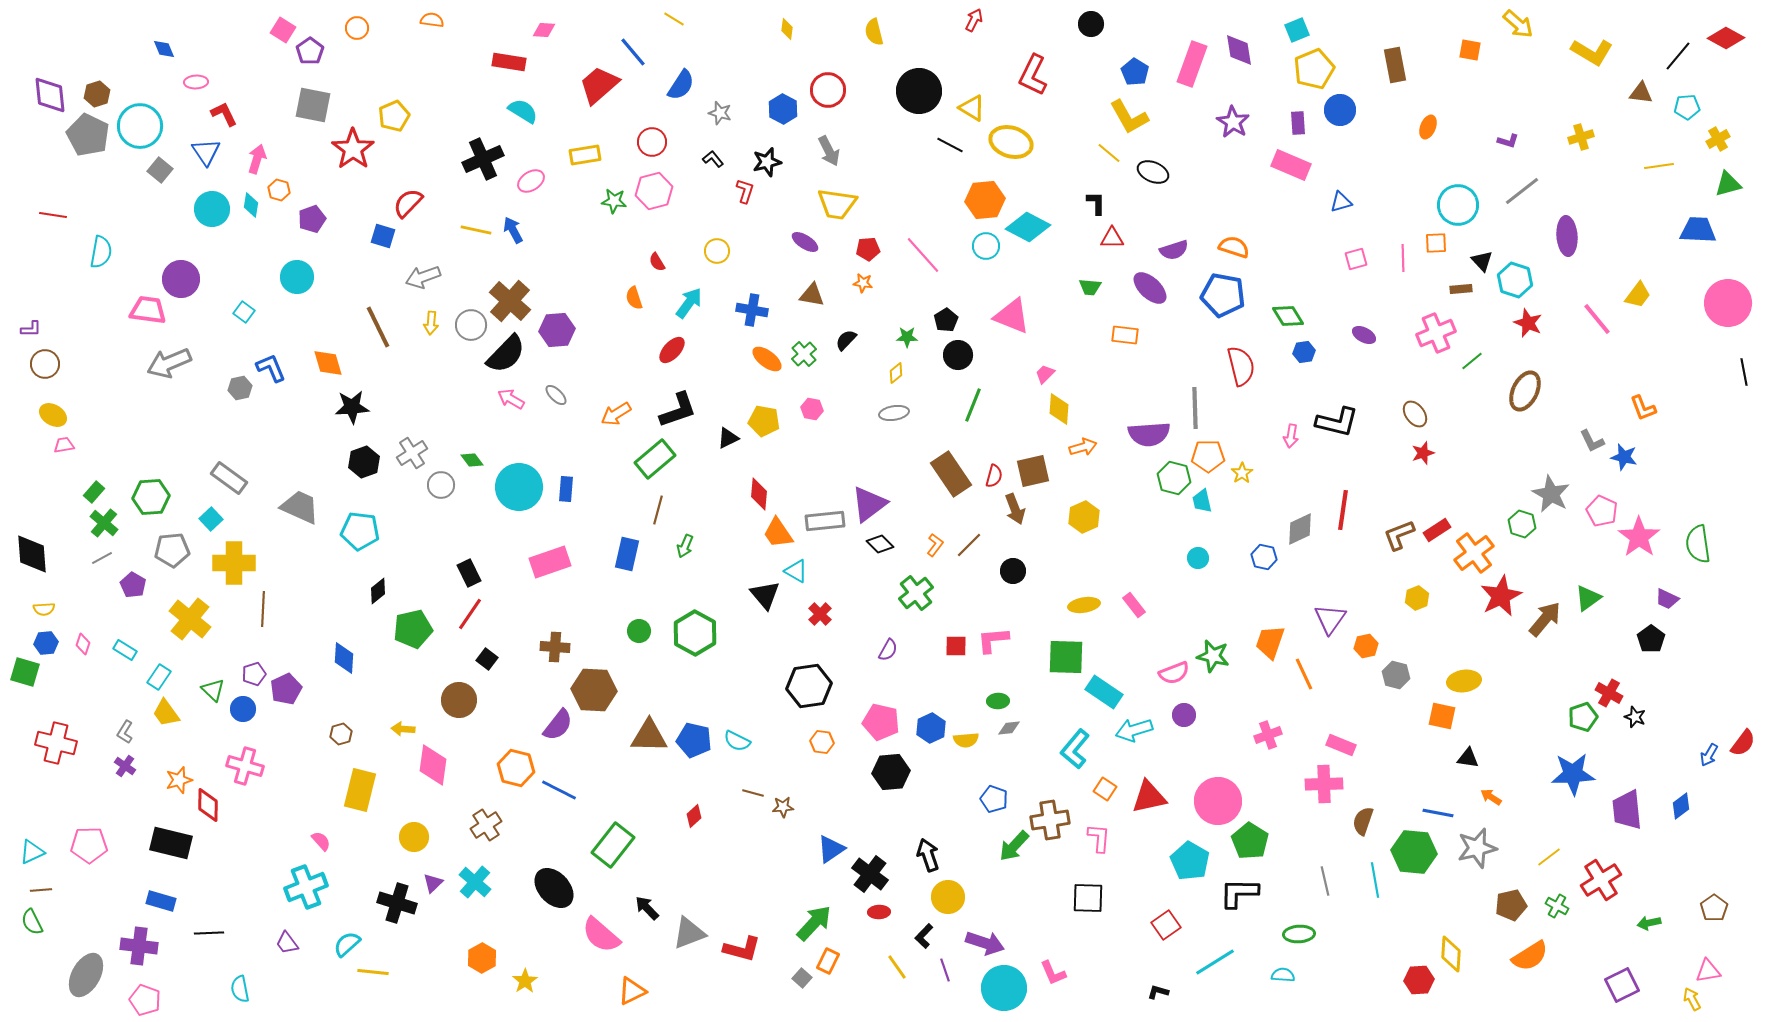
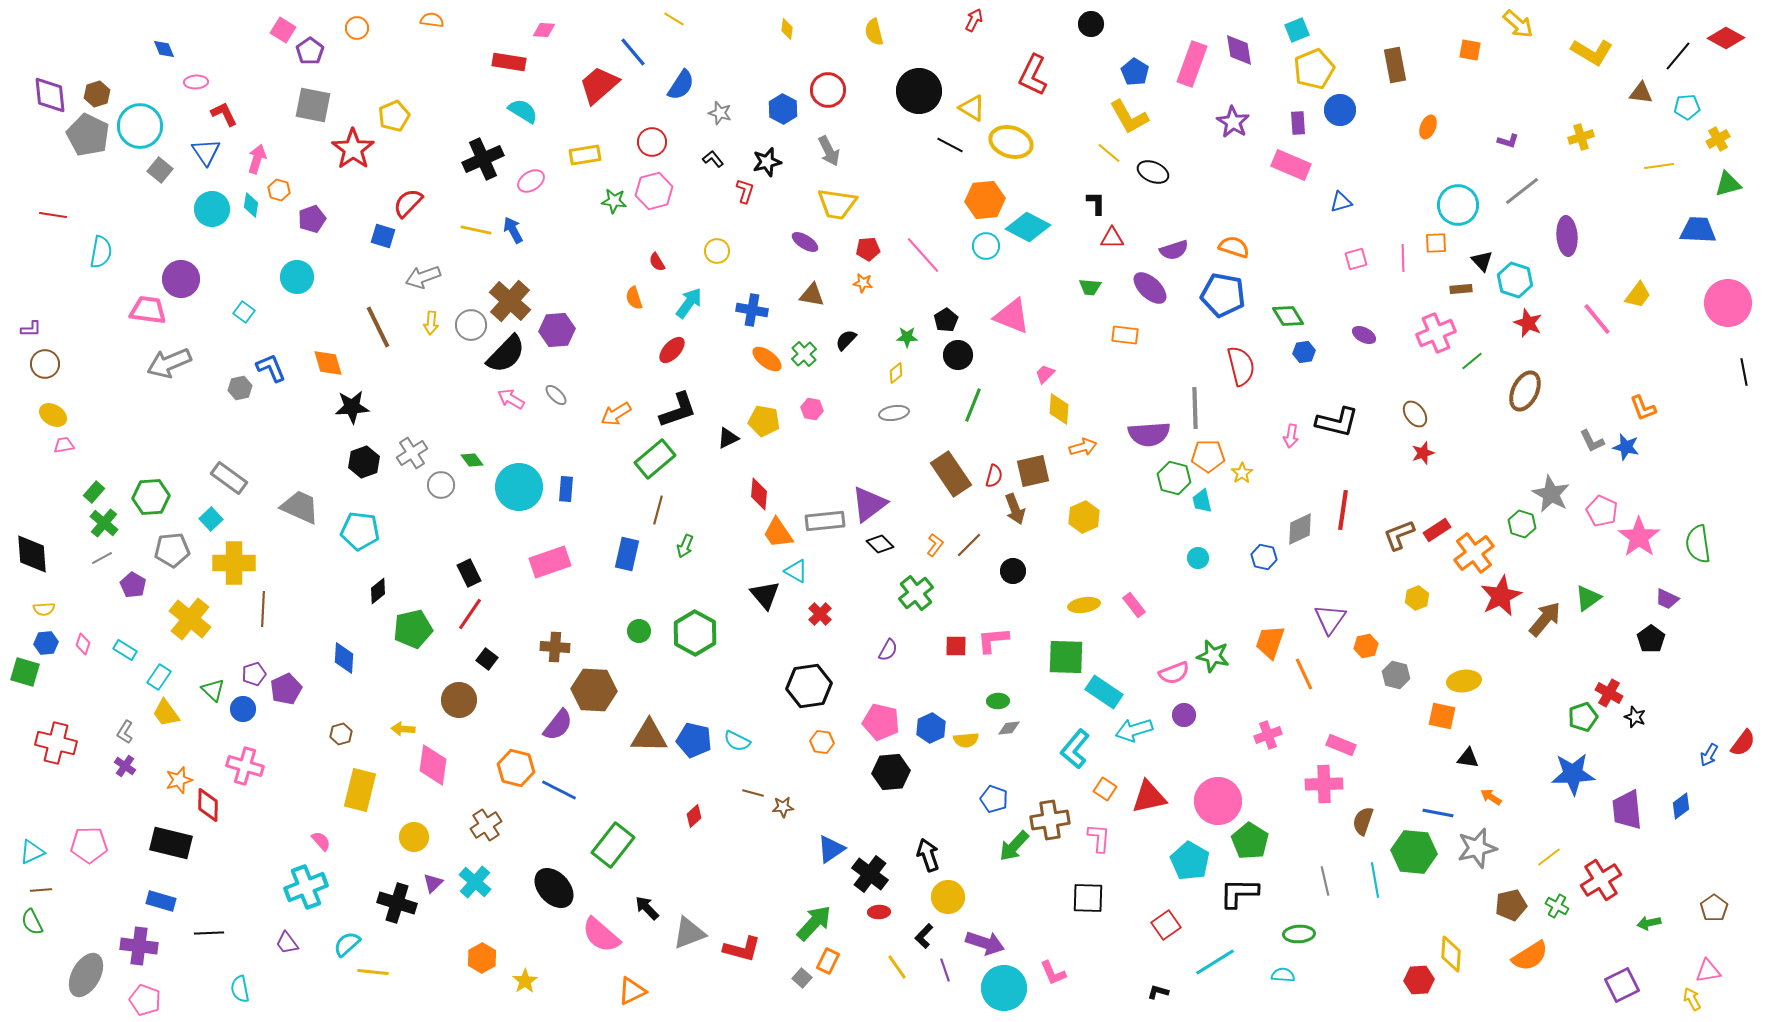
blue star at (1624, 457): moved 2 px right, 10 px up
